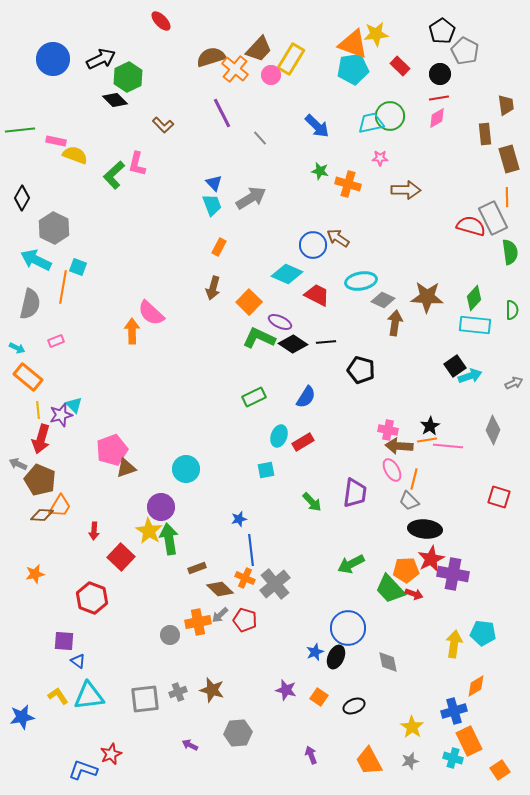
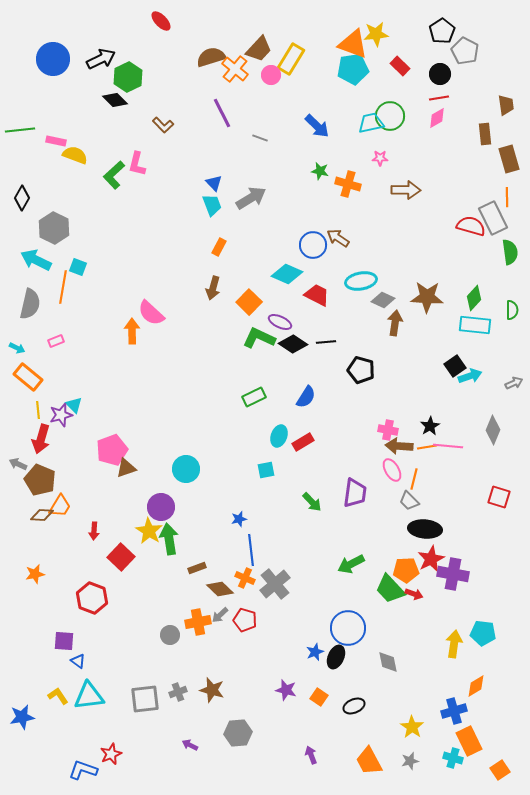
gray line at (260, 138): rotated 28 degrees counterclockwise
orange line at (427, 440): moved 7 px down
